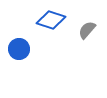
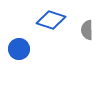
gray semicircle: rotated 42 degrees counterclockwise
